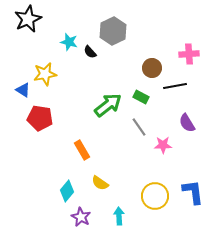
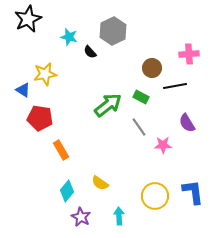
cyan star: moved 5 px up
orange rectangle: moved 21 px left
